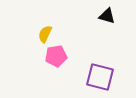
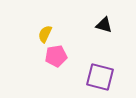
black triangle: moved 3 px left, 9 px down
